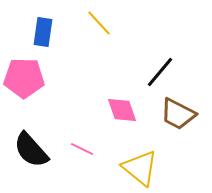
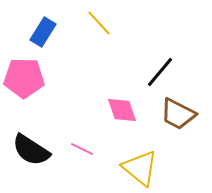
blue rectangle: rotated 24 degrees clockwise
black semicircle: rotated 15 degrees counterclockwise
